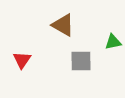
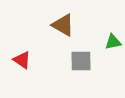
red triangle: rotated 30 degrees counterclockwise
